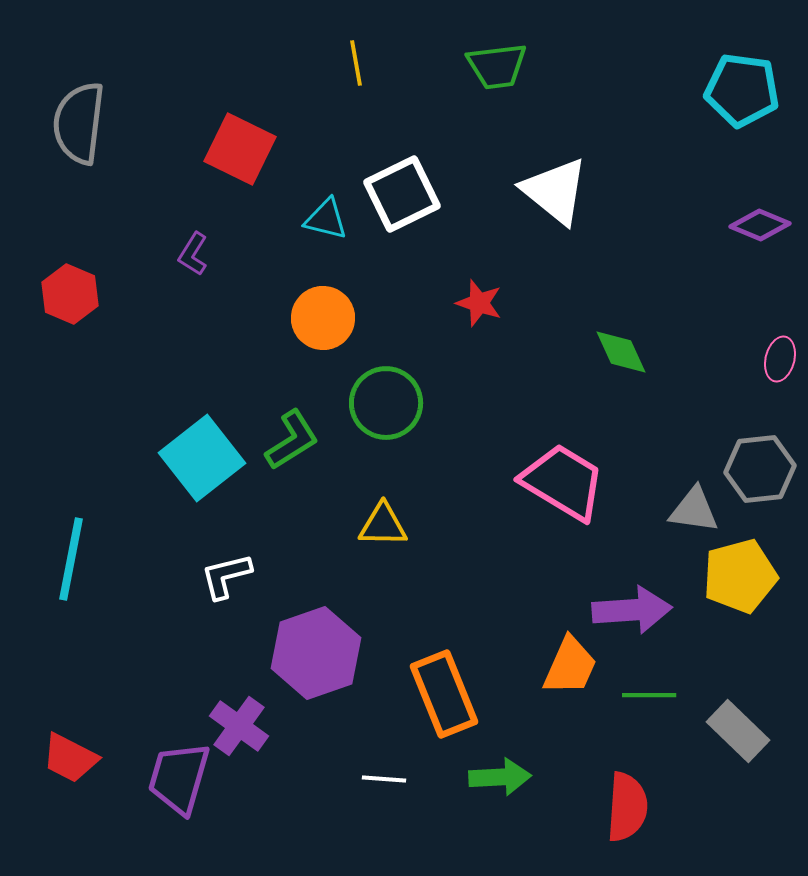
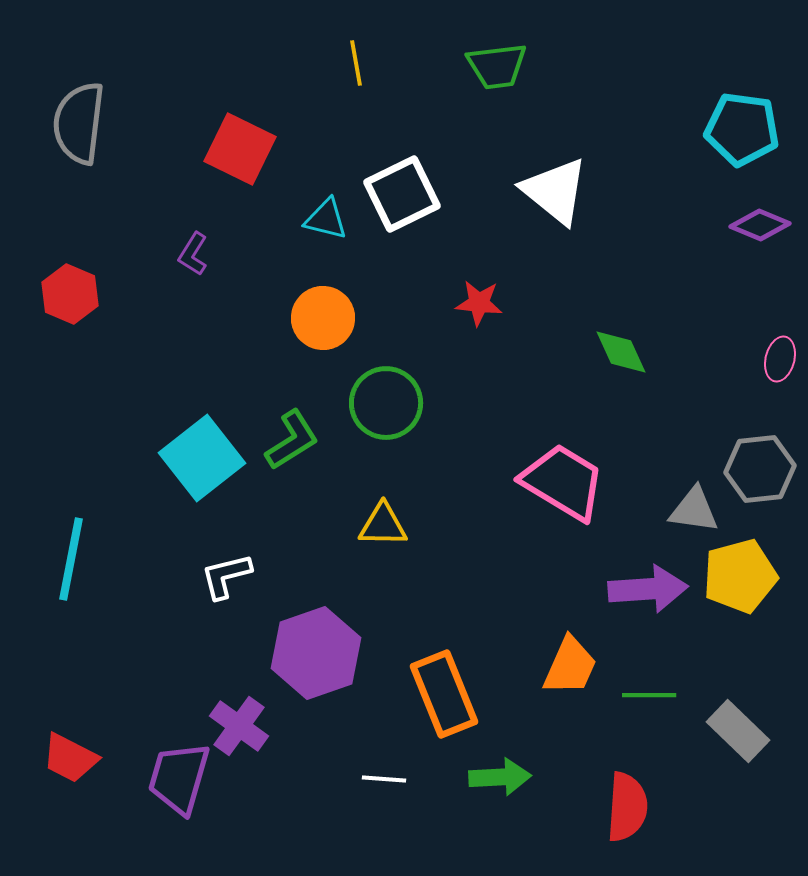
cyan pentagon: moved 39 px down
red star: rotated 12 degrees counterclockwise
purple arrow: moved 16 px right, 21 px up
